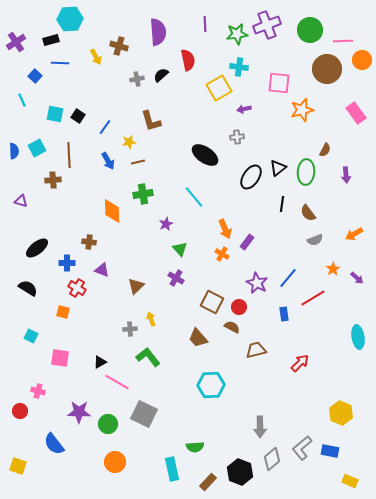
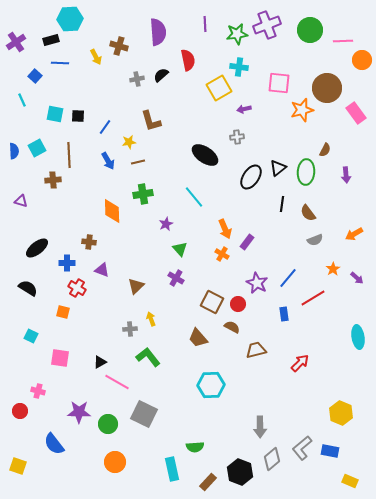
brown circle at (327, 69): moved 19 px down
black square at (78, 116): rotated 32 degrees counterclockwise
red circle at (239, 307): moved 1 px left, 3 px up
